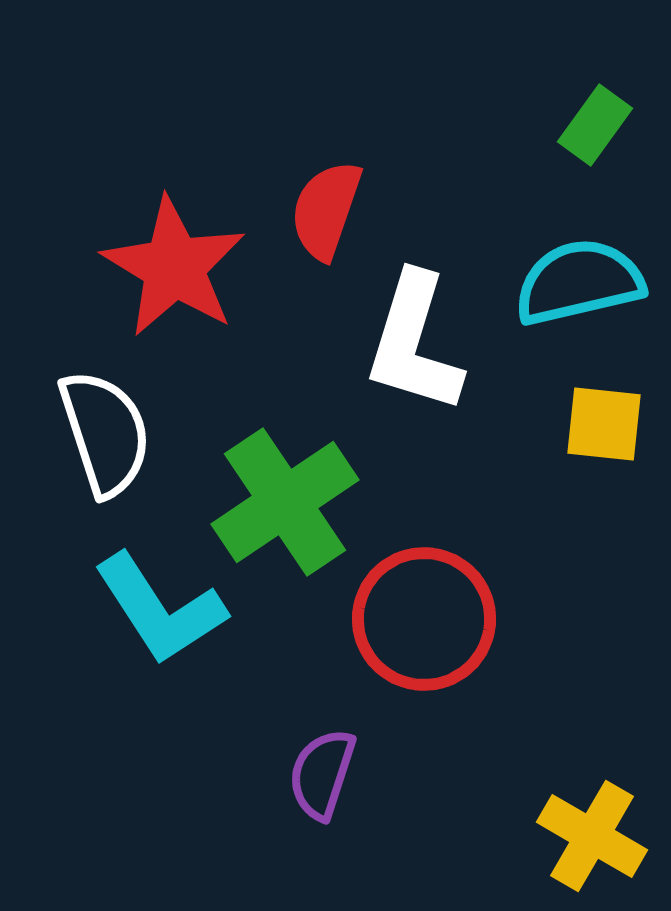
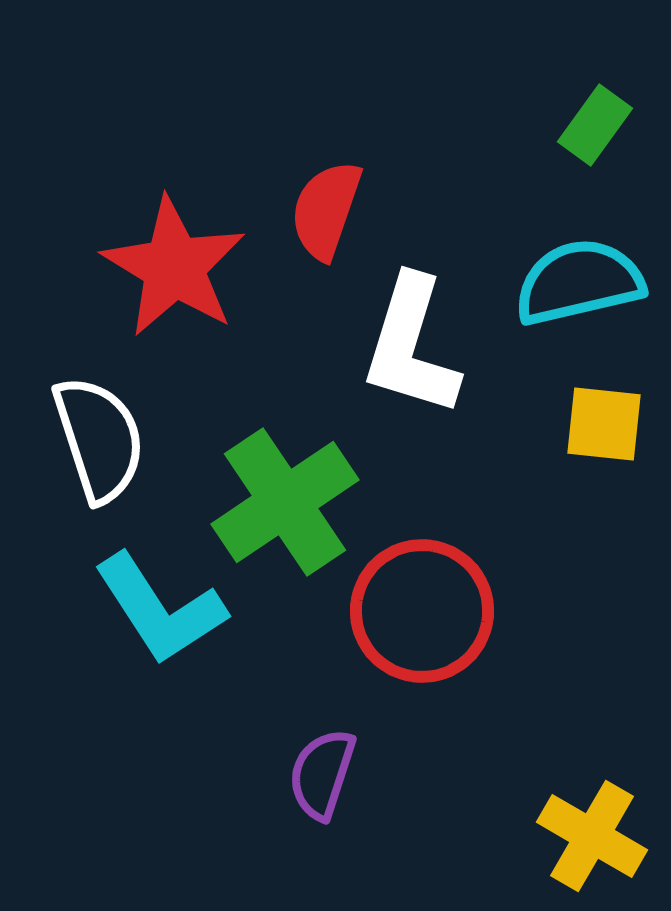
white L-shape: moved 3 px left, 3 px down
white semicircle: moved 6 px left, 6 px down
red circle: moved 2 px left, 8 px up
